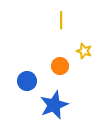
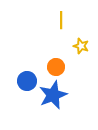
yellow star: moved 3 px left, 5 px up
orange circle: moved 4 px left, 1 px down
blue star: moved 1 px left, 10 px up
